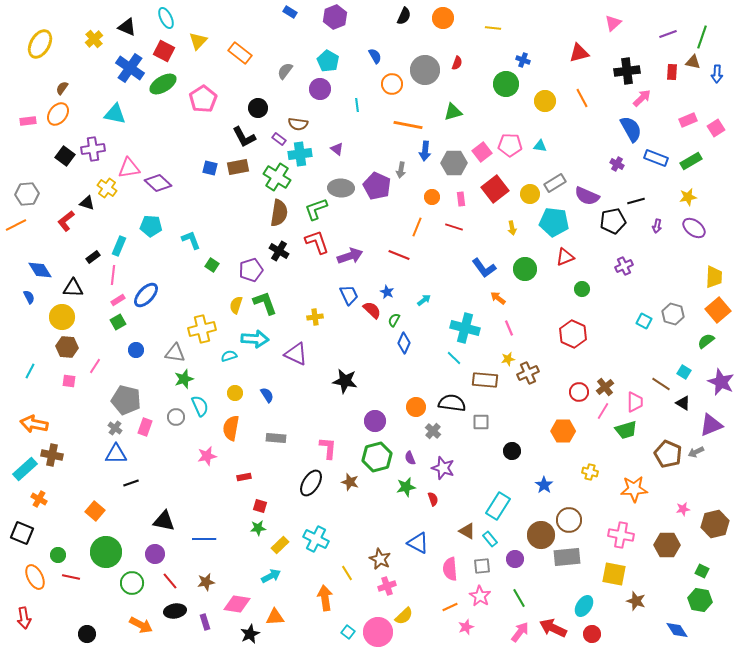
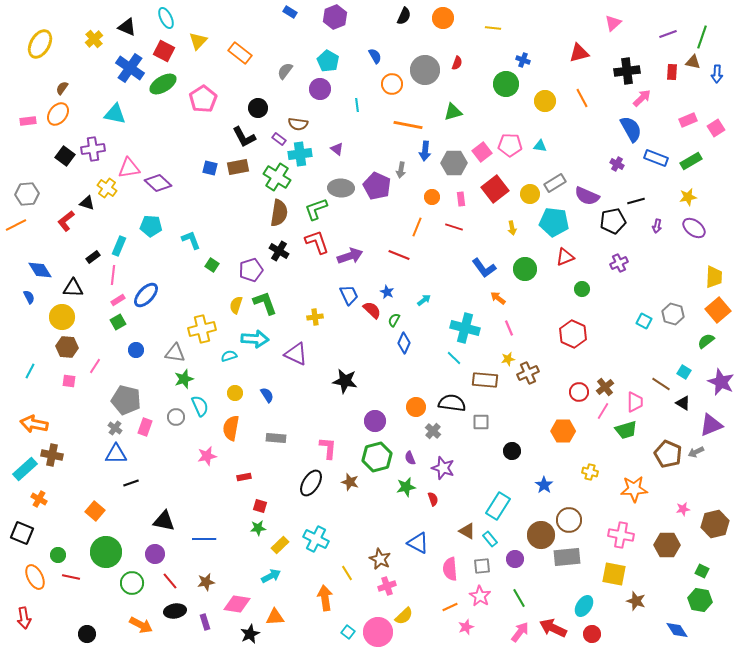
purple cross at (624, 266): moved 5 px left, 3 px up
